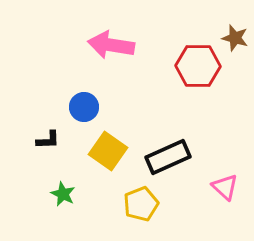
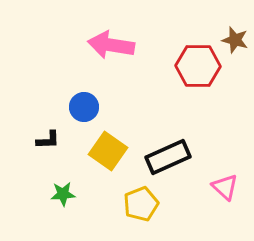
brown star: moved 2 px down
green star: rotated 30 degrees counterclockwise
